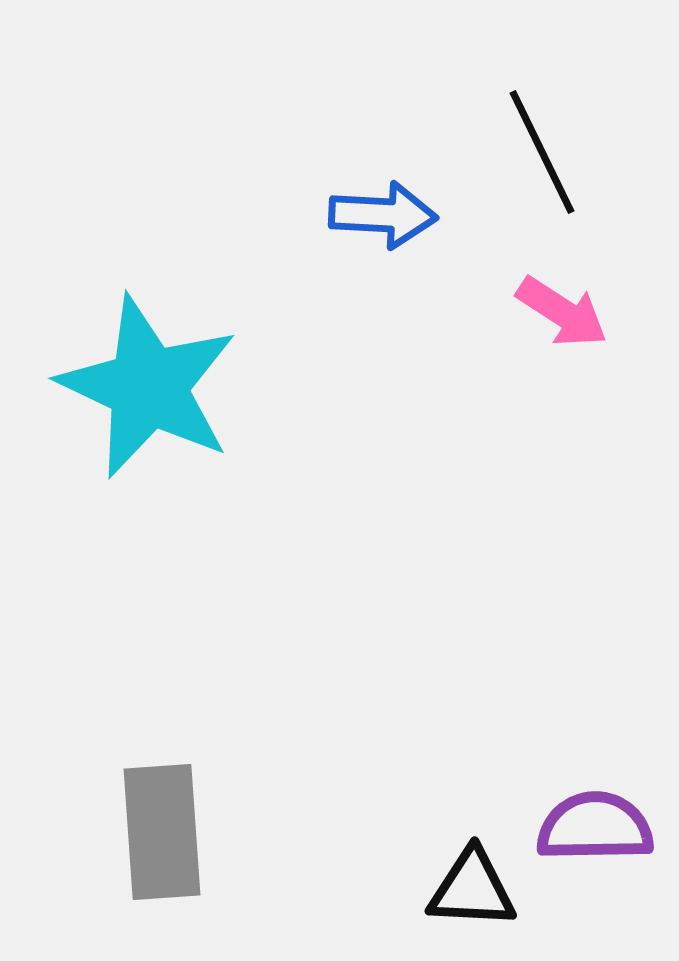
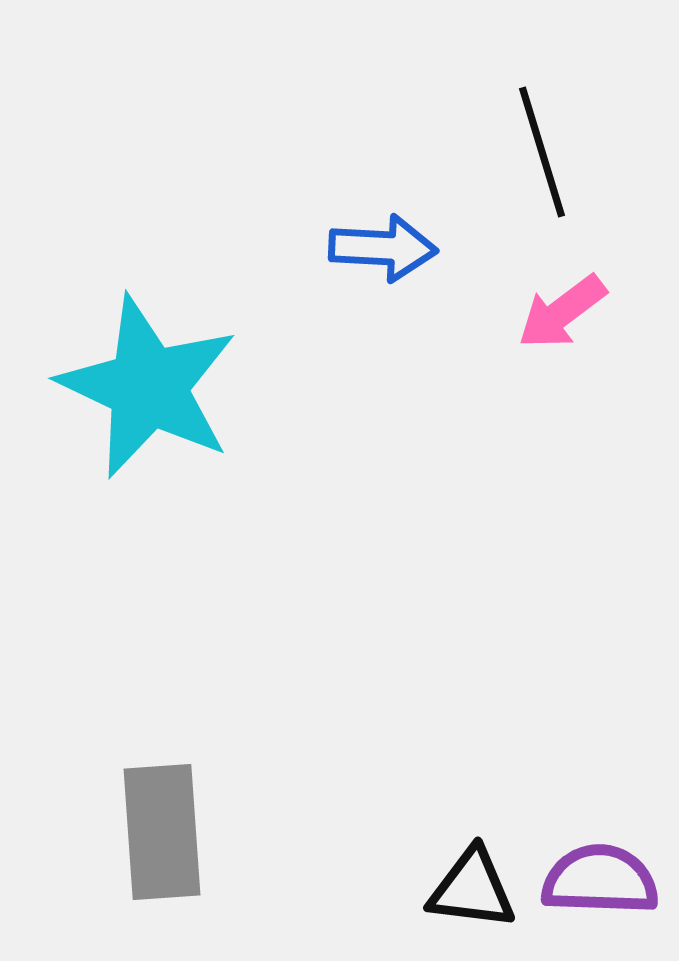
black line: rotated 9 degrees clockwise
blue arrow: moved 33 px down
pink arrow: rotated 110 degrees clockwise
purple semicircle: moved 5 px right, 53 px down; rotated 3 degrees clockwise
black triangle: rotated 4 degrees clockwise
